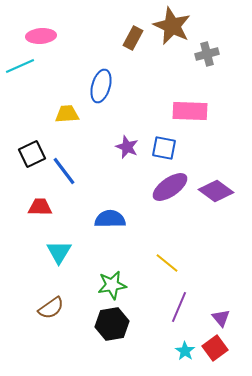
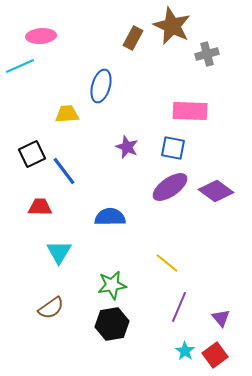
blue square: moved 9 px right
blue semicircle: moved 2 px up
red square: moved 7 px down
